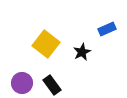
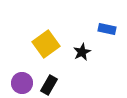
blue rectangle: rotated 36 degrees clockwise
yellow square: rotated 16 degrees clockwise
black rectangle: moved 3 px left; rotated 66 degrees clockwise
